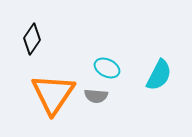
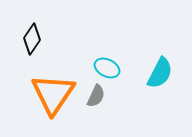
cyan semicircle: moved 1 px right, 2 px up
gray semicircle: rotated 70 degrees counterclockwise
